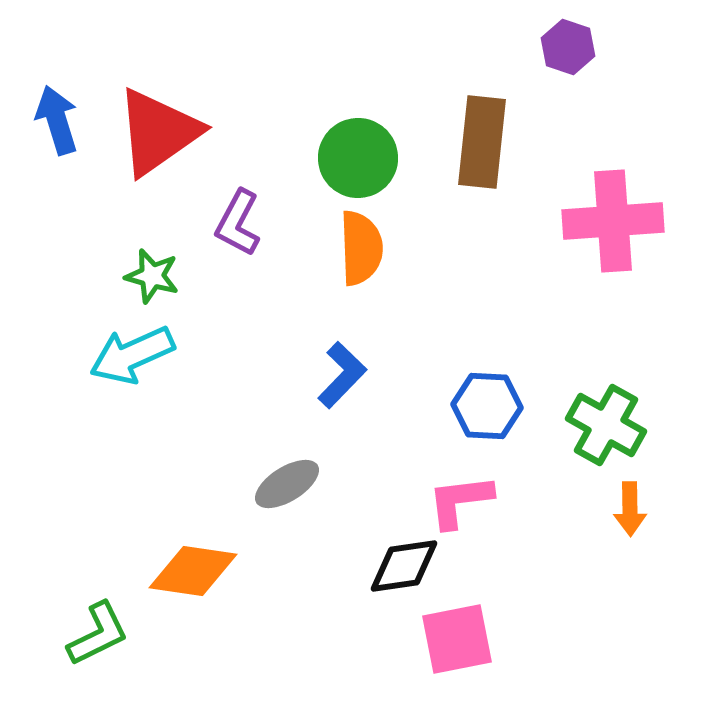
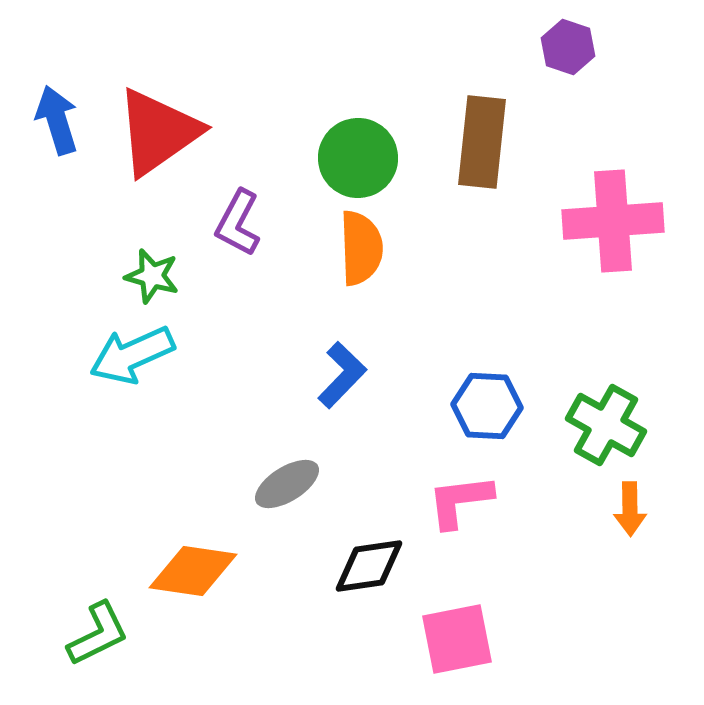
black diamond: moved 35 px left
